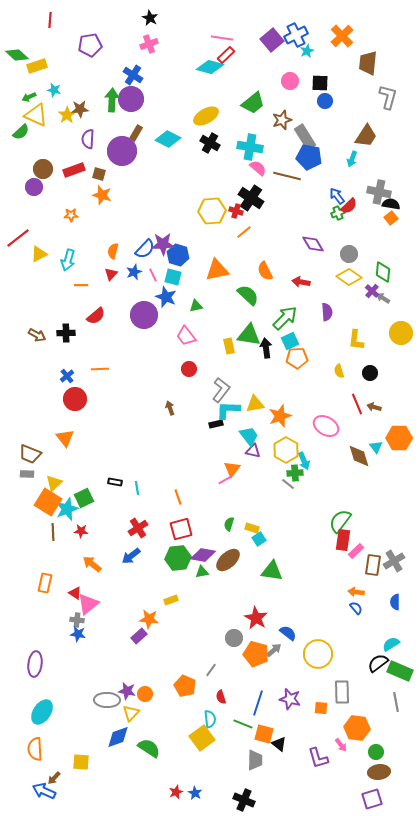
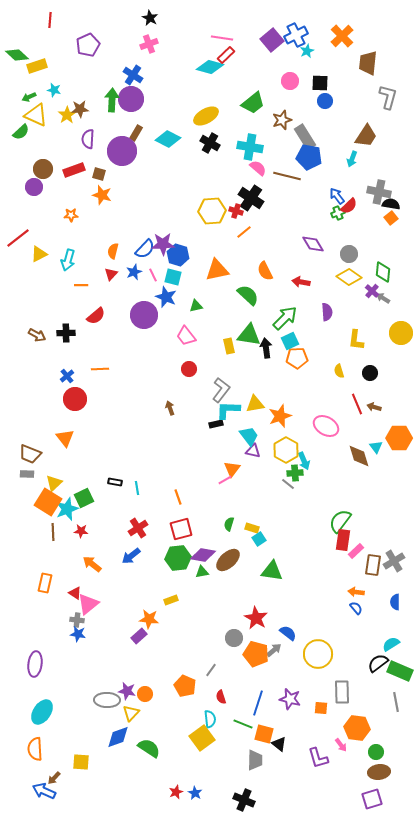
purple pentagon at (90, 45): moved 2 px left; rotated 15 degrees counterclockwise
